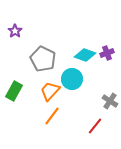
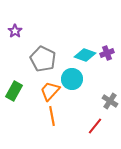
orange line: rotated 48 degrees counterclockwise
